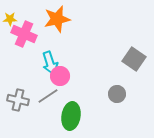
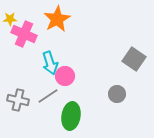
orange star: rotated 16 degrees counterclockwise
pink circle: moved 5 px right
